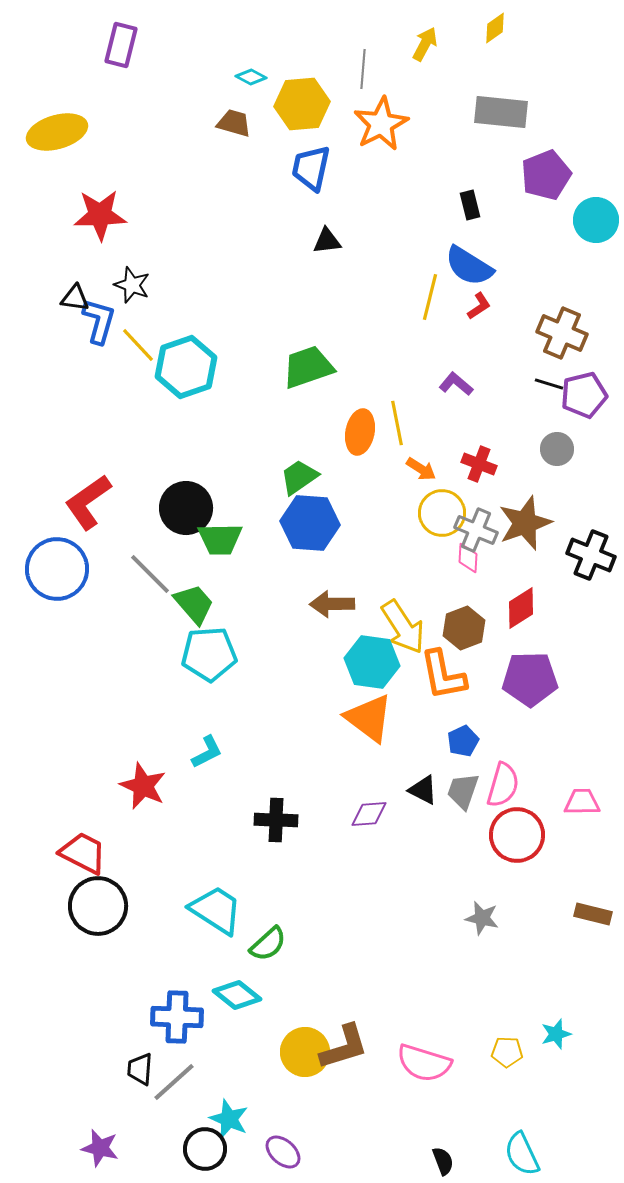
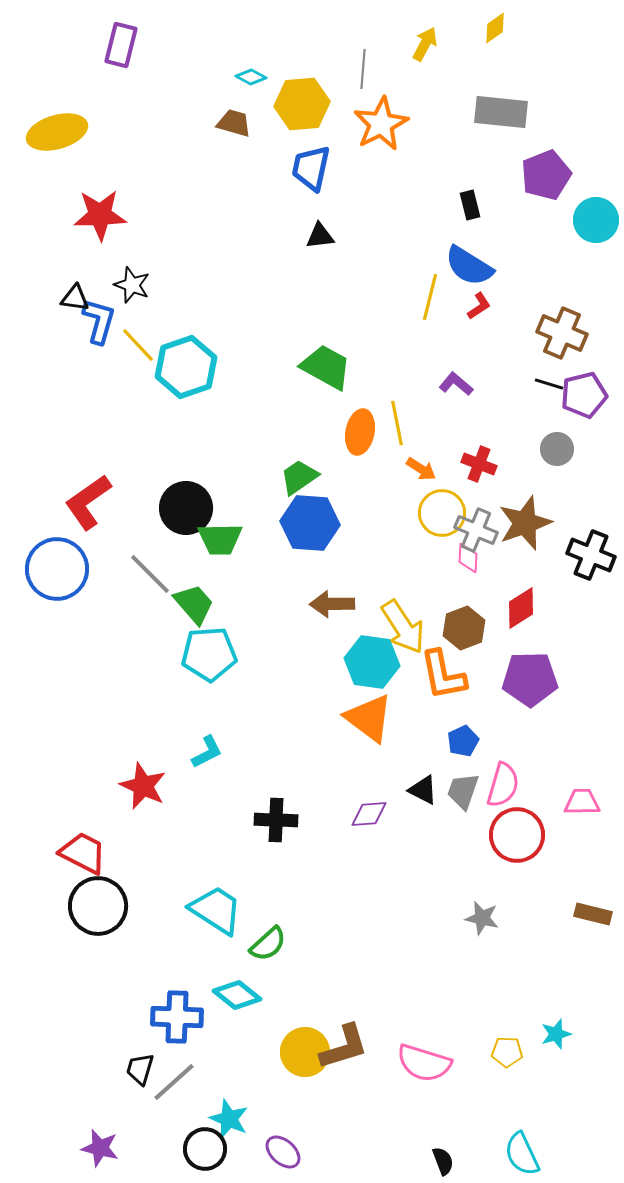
black triangle at (327, 241): moved 7 px left, 5 px up
green trapezoid at (308, 367): moved 18 px right; rotated 48 degrees clockwise
black trapezoid at (140, 1069): rotated 12 degrees clockwise
